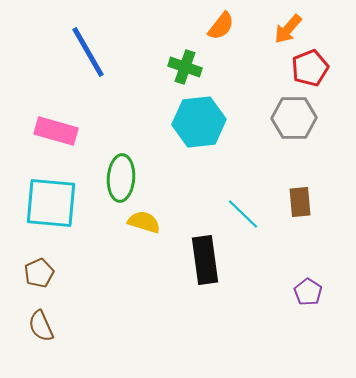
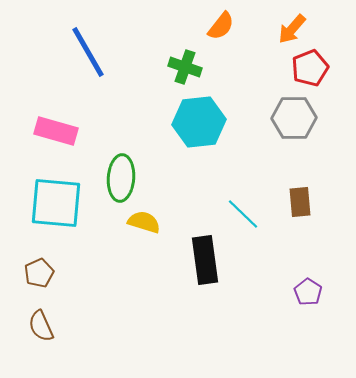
orange arrow: moved 4 px right
cyan square: moved 5 px right
